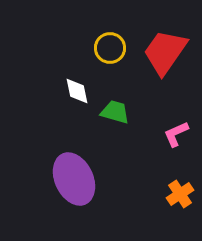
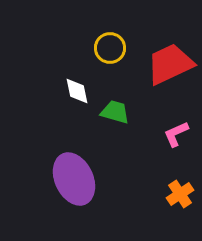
red trapezoid: moved 5 px right, 12 px down; rotated 30 degrees clockwise
